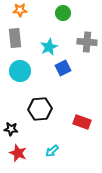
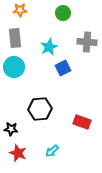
cyan circle: moved 6 px left, 4 px up
